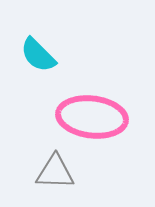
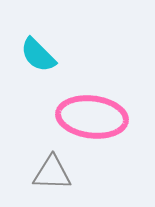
gray triangle: moved 3 px left, 1 px down
